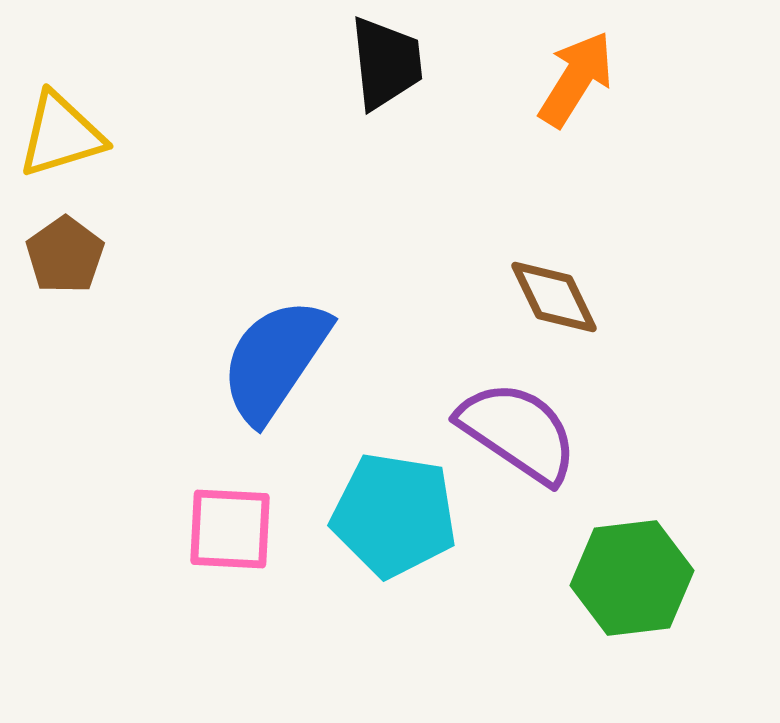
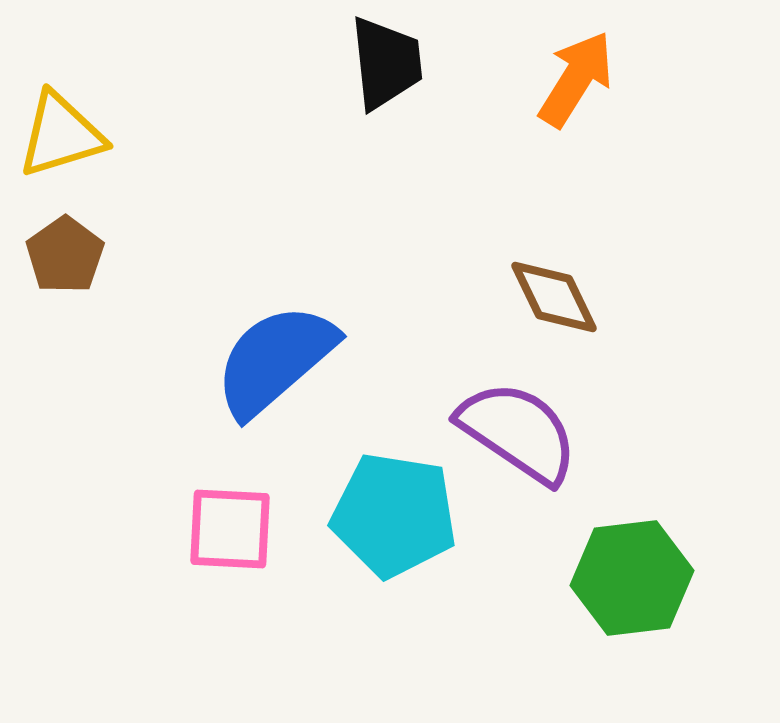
blue semicircle: rotated 15 degrees clockwise
